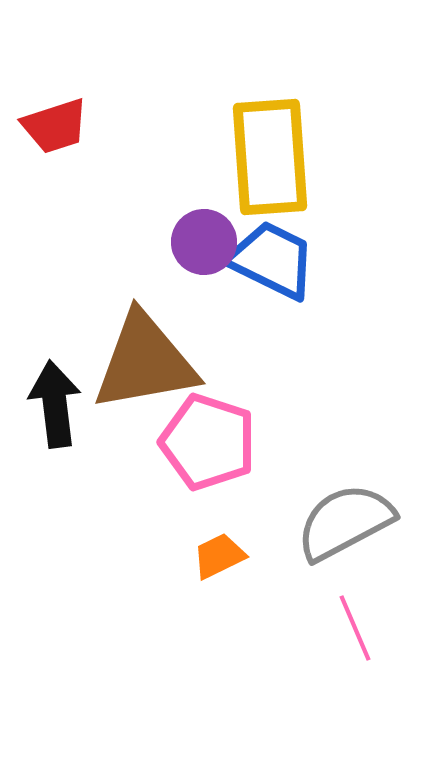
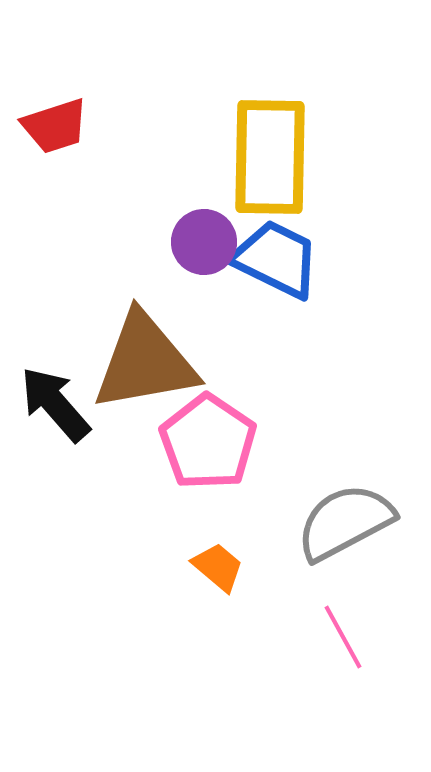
yellow rectangle: rotated 5 degrees clockwise
blue trapezoid: moved 4 px right, 1 px up
black arrow: rotated 34 degrees counterclockwise
pink pentagon: rotated 16 degrees clockwise
orange trapezoid: moved 1 px left, 11 px down; rotated 66 degrees clockwise
pink line: moved 12 px left, 9 px down; rotated 6 degrees counterclockwise
